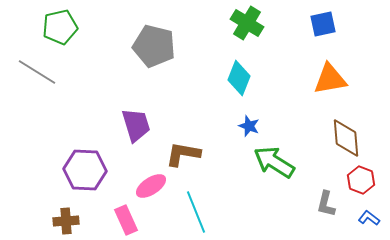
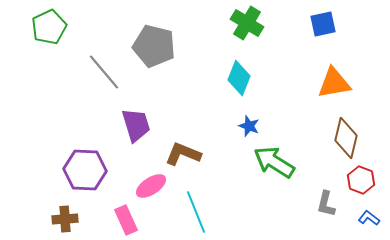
green pentagon: moved 11 px left; rotated 12 degrees counterclockwise
gray line: moved 67 px right; rotated 18 degrees clockwise
orange triangle: moved 4 px right, 4 px down
brown diamond: rotated 18 degrees clockwise
brown L-shape: rotated 12 degrees clockwise
brown cross: moved 1 px left, 2 px up
